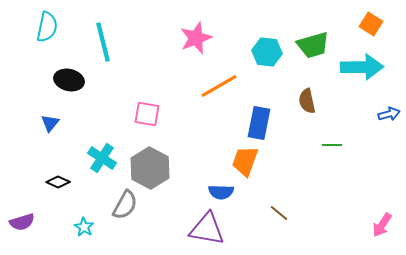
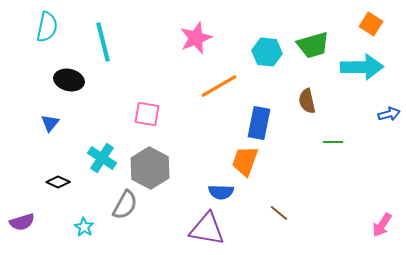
green line: moved 1 px right, 3 px up
